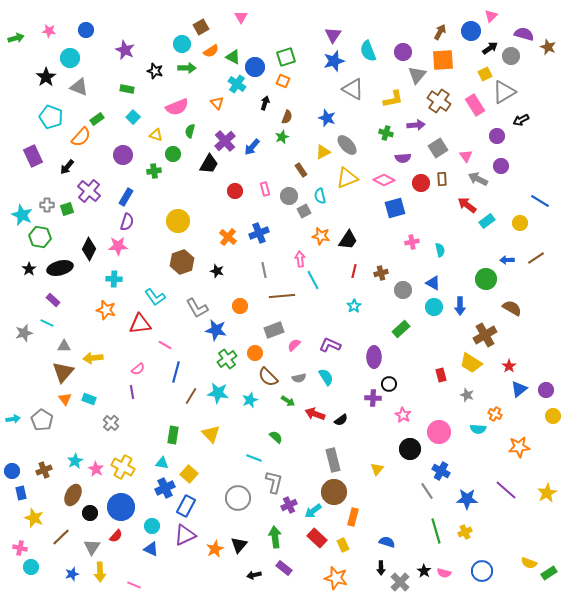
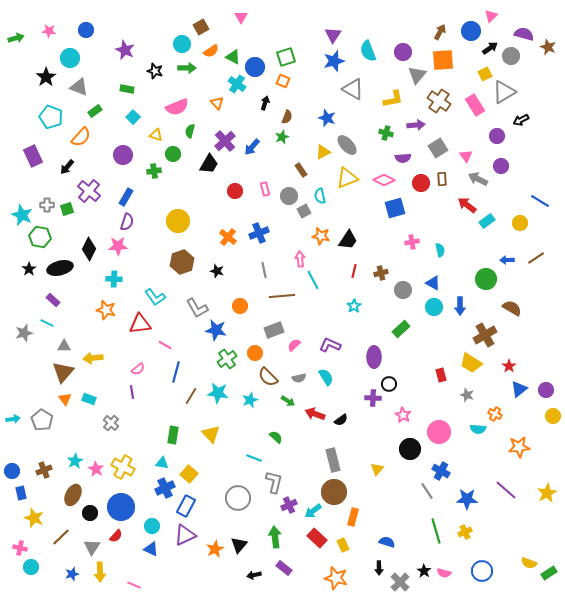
green rectangle at (97, 119): moved 2 px left, 8 px up
black arrow at (381, 568): moved 2 px left
